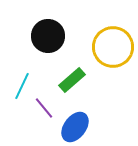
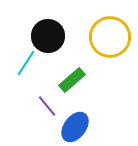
yellow circle: moved 3 px left, 10 px up
cyan line: moved 4 px right, 23 px up; rotated 8 degrees clockwise
purple line: moved 3 px right, 2 px up
